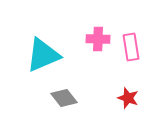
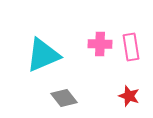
pink cross: moved 2 px right, 5 px down
red star: moved 1 px right, 2 px up
